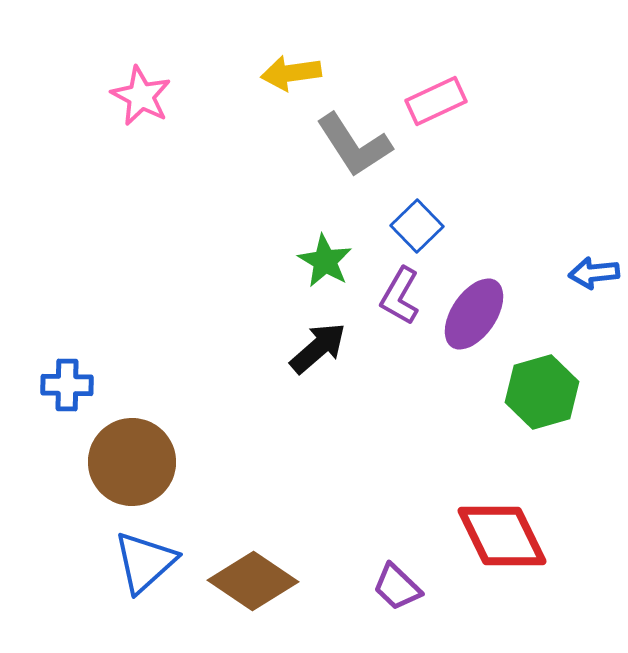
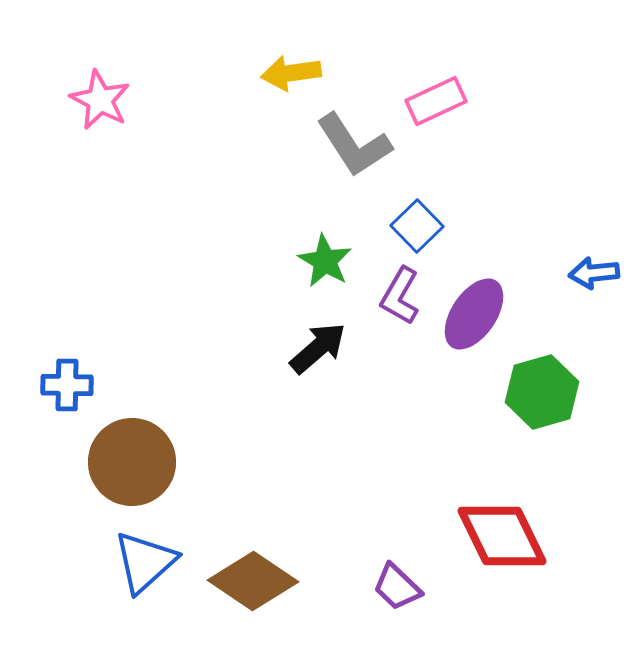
pink star: moved 41 px left, 4 px down
